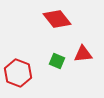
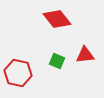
red triangle: moved 2 px right, 1 px down
red hexagon: rotated 8 degrees counterclockwise
